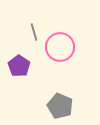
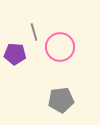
purple pentagon: moved 4 px left, 12 px up; rotated 30 degrees counterclockwise
gray pentagon: moved 1 px right, 6 px up; rotated 30 degrees counterclockwise
